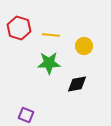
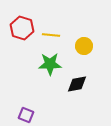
red hexagon: moved 3 px right
green star: moved 1 px right, 1 px down
